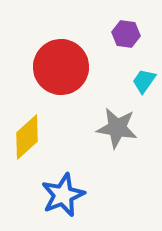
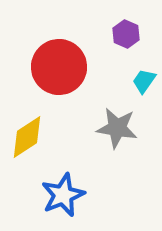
purple hexagon: rotated 16 degrees clockwise
red circle: moved 2 px left
yellow diamond: rotated 9 degrees clockwise
